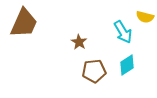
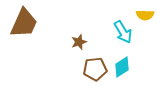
yellow semicircle: moved 2 px up; rotated 12 degrees counterclockwise
brown star: rotated 21 degrees clockwise
cyan diamond: moved 5 px left, 2 px down
brown pentagon: moved 1 px right, 2 px up
